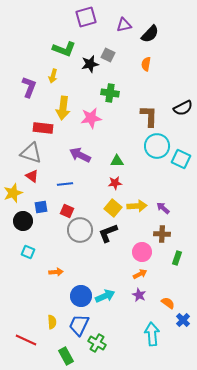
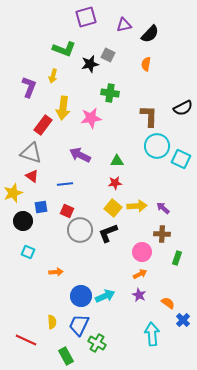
red rectangle at (43, 128): moved 3 px up; rotated 60 degrees counterclockwise
